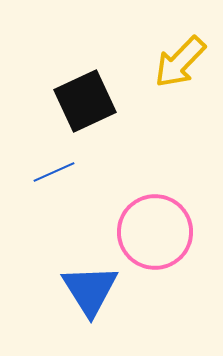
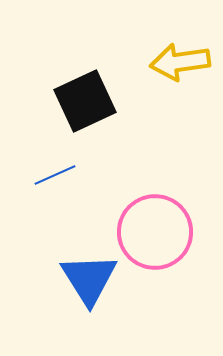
yellow arrow: rotated 38 degrees clockwise
blue line: moved 1 px right, 3 px down
blue triangle: moved 1 px left, 11 px up
